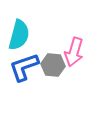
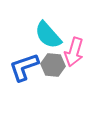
cyan semicircle: moved 29 px right; rotated 124 degrees clockwise
